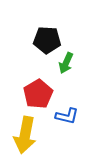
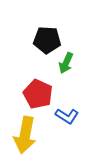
red pentagon: rotated 16 degrees counterclockwise
blue L-shape: rotated 20 degrees clockwise
